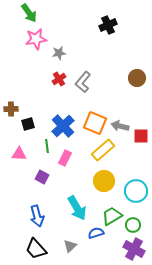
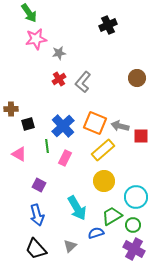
pink triangle: rotated 28 degrees clockwise
purple square: moved 3 px left, 8 px down
cyan circle: moved 6 px down
blue arrow: moved 1 px up
